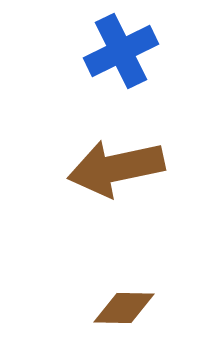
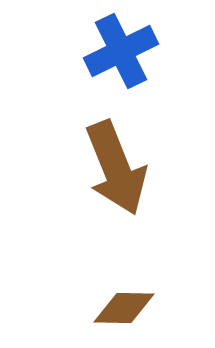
brown arrow: rotated 100 degrees counterclockwise
